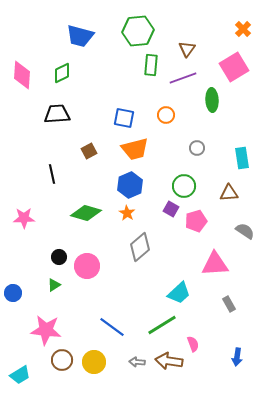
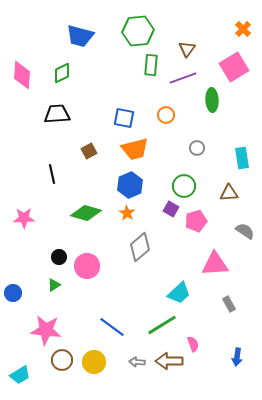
brown arrow at (169, 361): rotated 8 degrees counterclockwise
